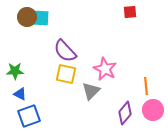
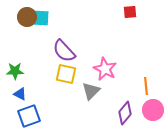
purple semicircle: moved 1 px left
